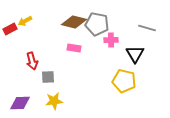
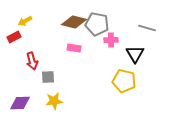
red rectangle: moved 4 px right, 8 px down
